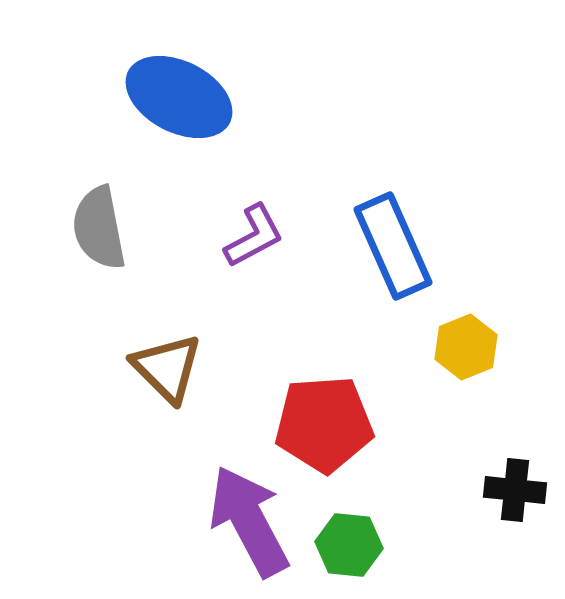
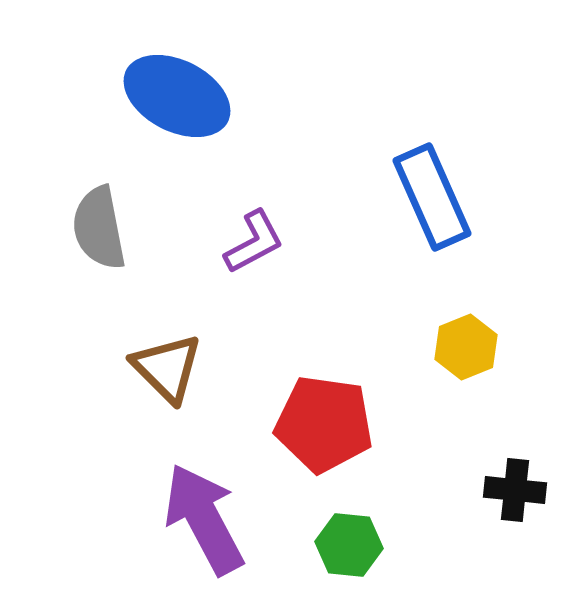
blue ellipse: moved 2 px left, 1 px up
purple L-shape: moved 6 px down
blue rectangle: moved 39 px right, 49 px up
red pentagon: rotated 12 degrees clockwise
purple arrow: moved 45 px left, 2 px up
